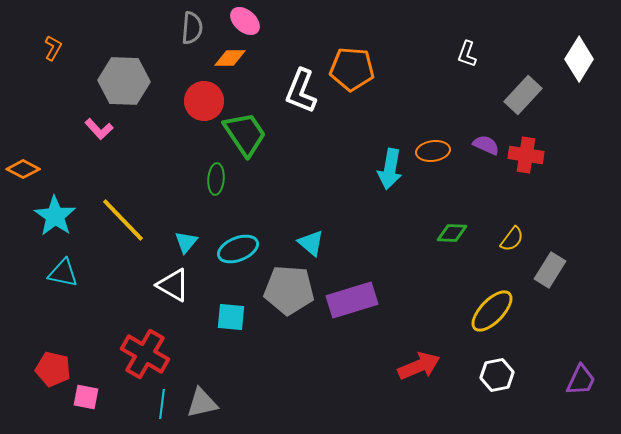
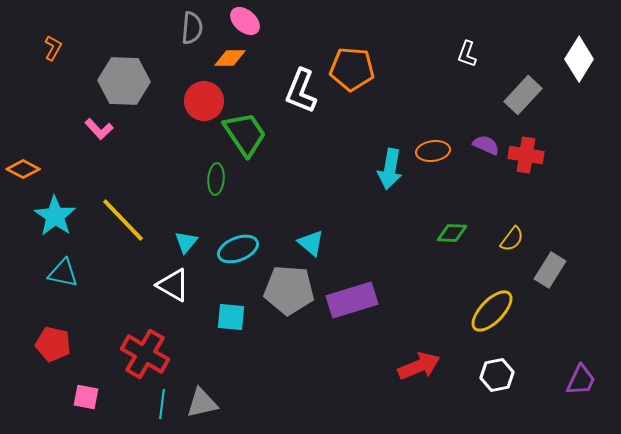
red pentagon at (53, 369): moved 25 px up
